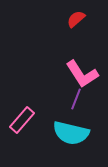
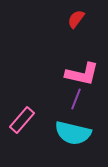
red semicircle: rotated 12 degrees counterclockwise
pink L-shape: rotated 44 degrees counterclockwise
cyan semicircle: moved 2 px right
